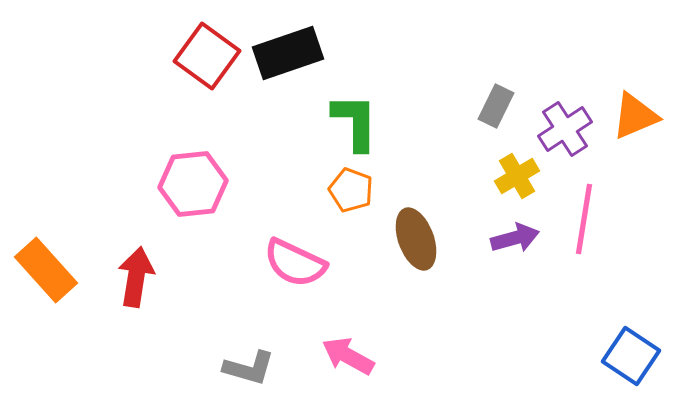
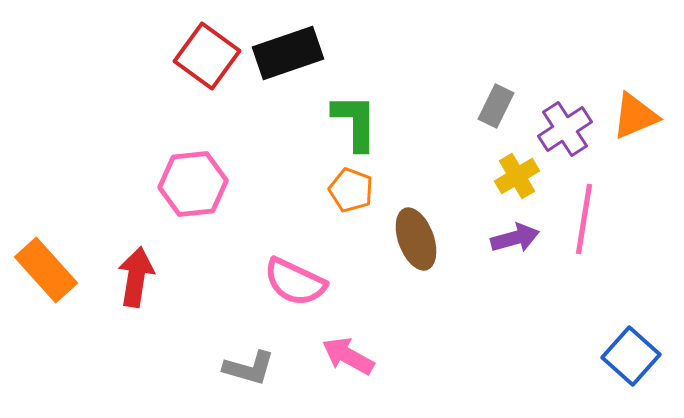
pink semicircle: moved 19 px down
blue square: rotated 8 degrees clockwise
